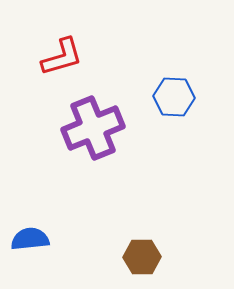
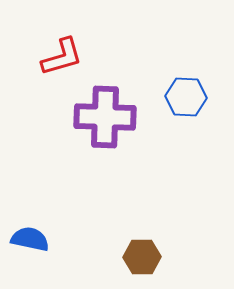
blue hexagon: moved 12 px right
purple cross: moved 12 px right, 11 px up; rotated 24 degrees clockwise
blue semicircle: rotated 18 degrees clockwise
